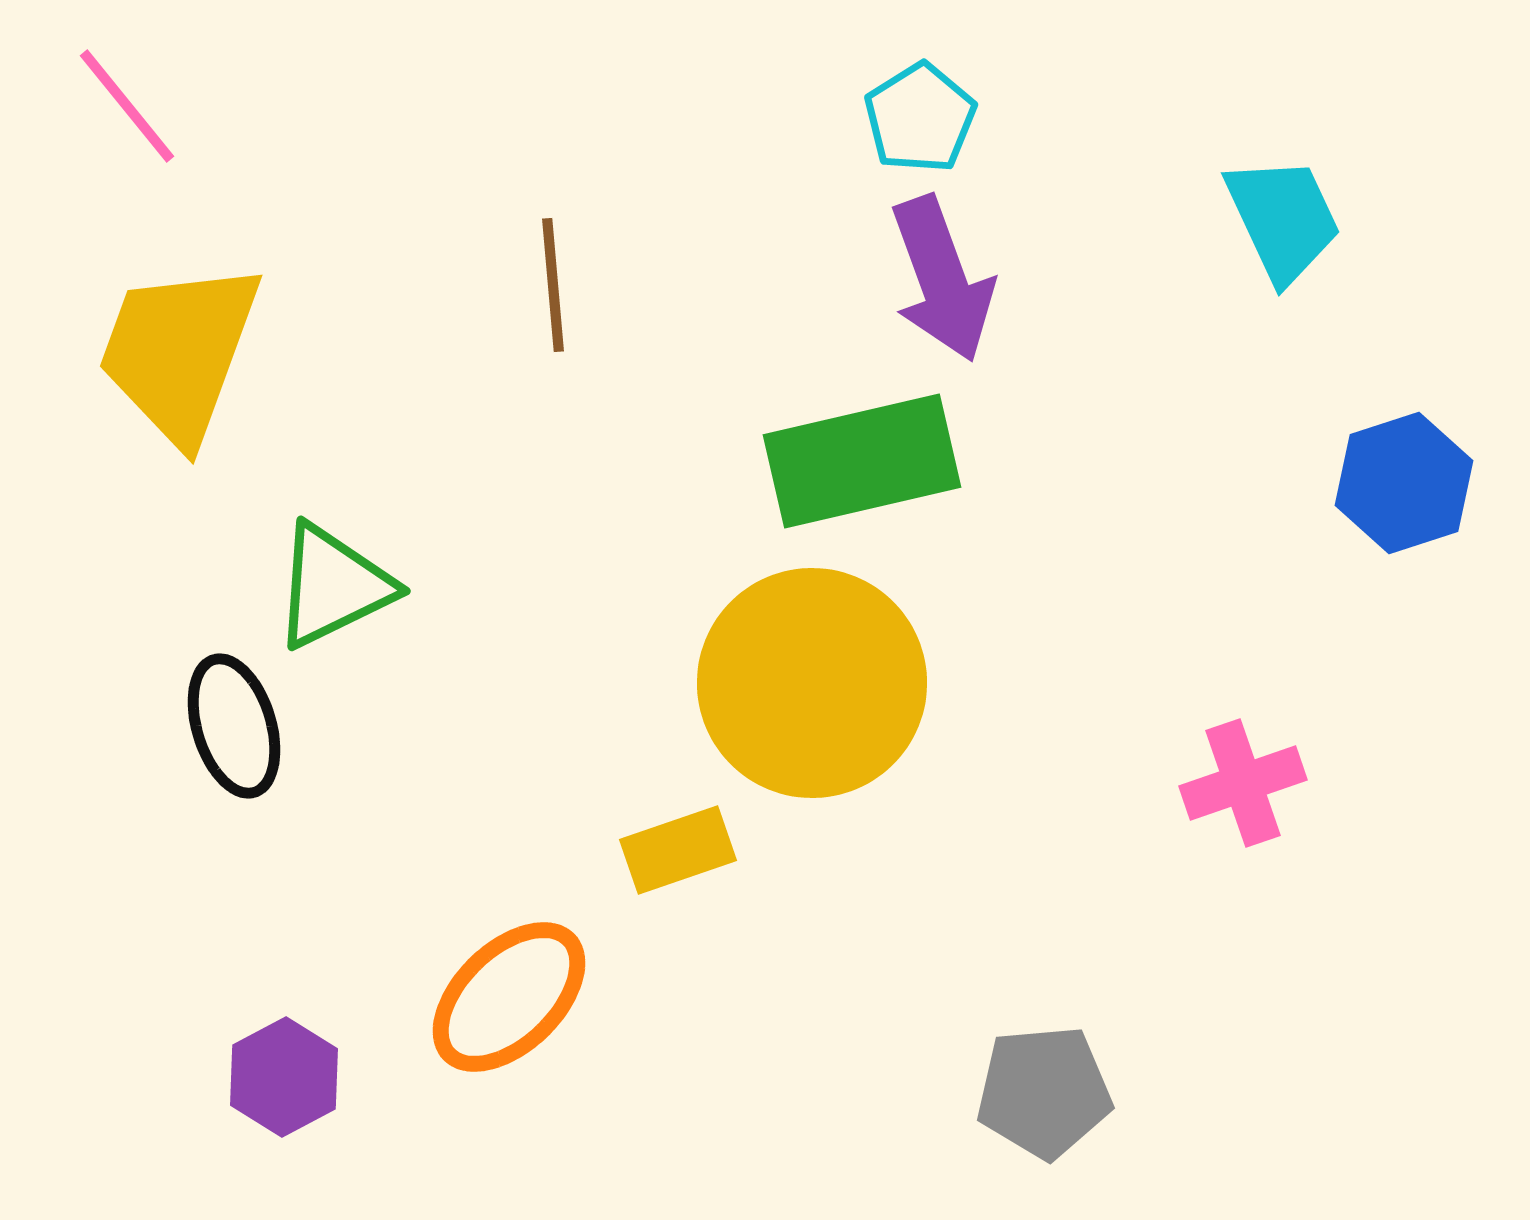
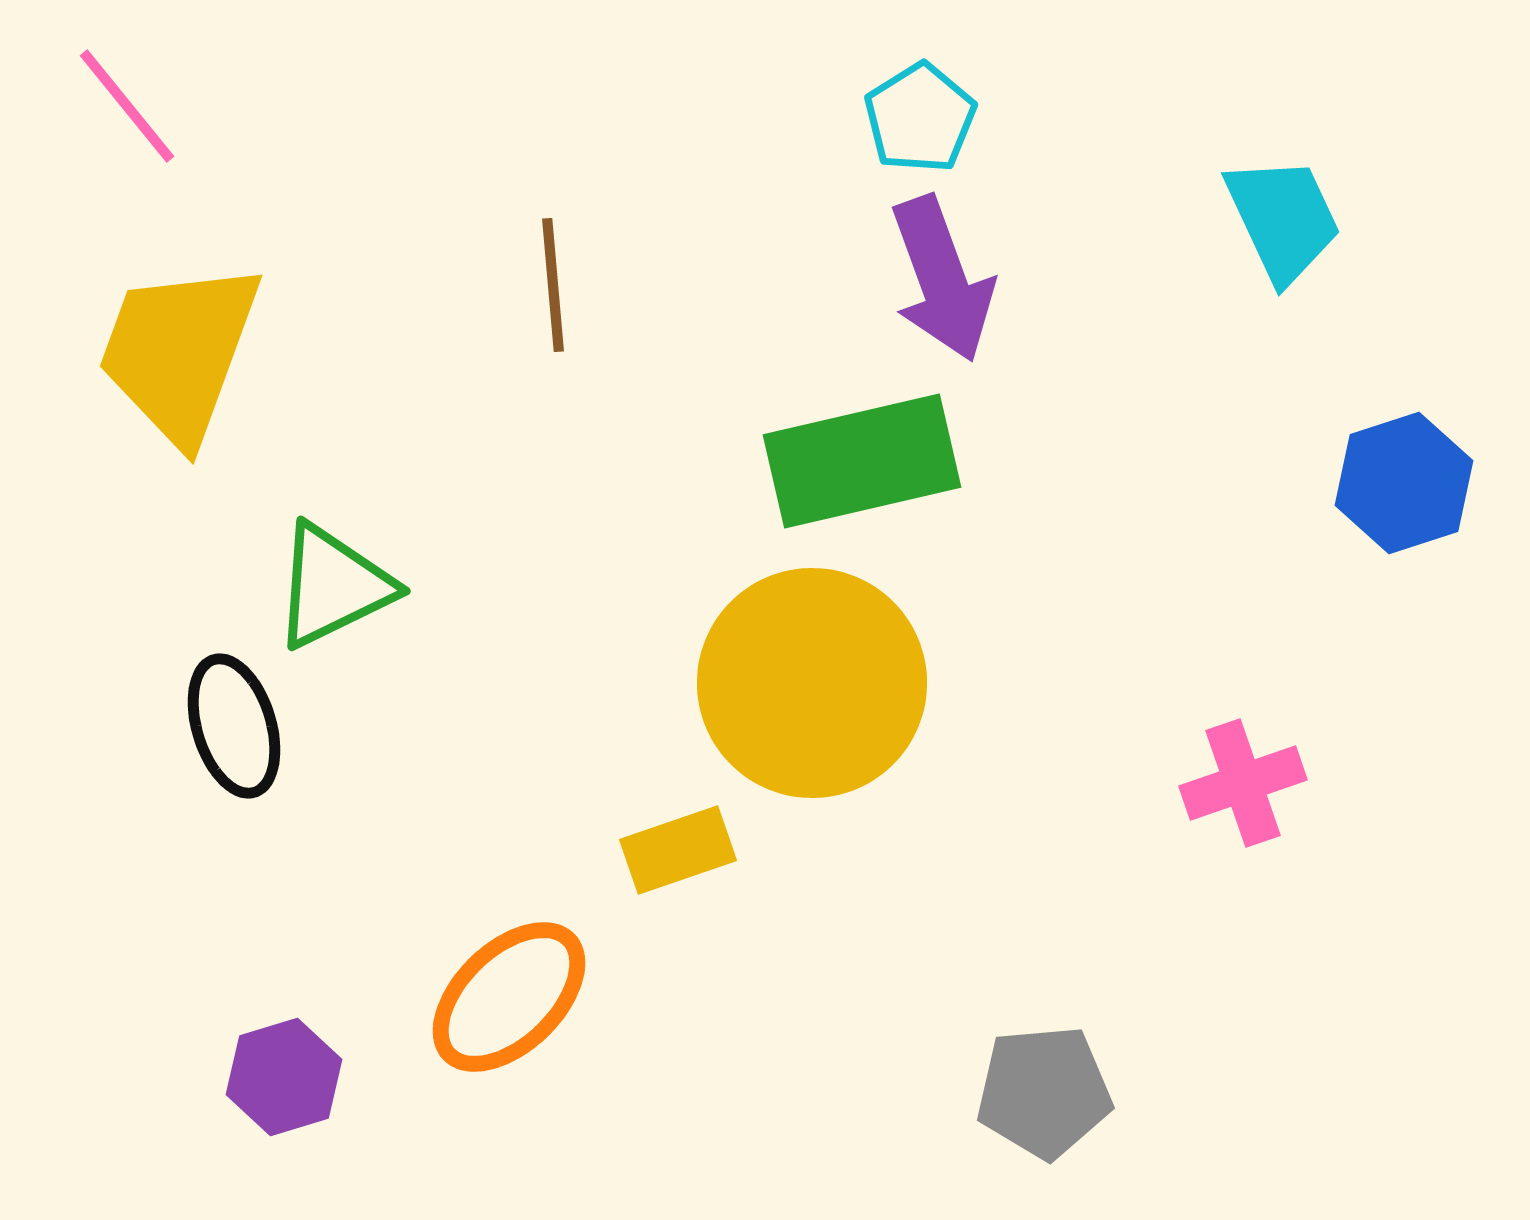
purple hexagon: rotated 11 degrees clockwise
